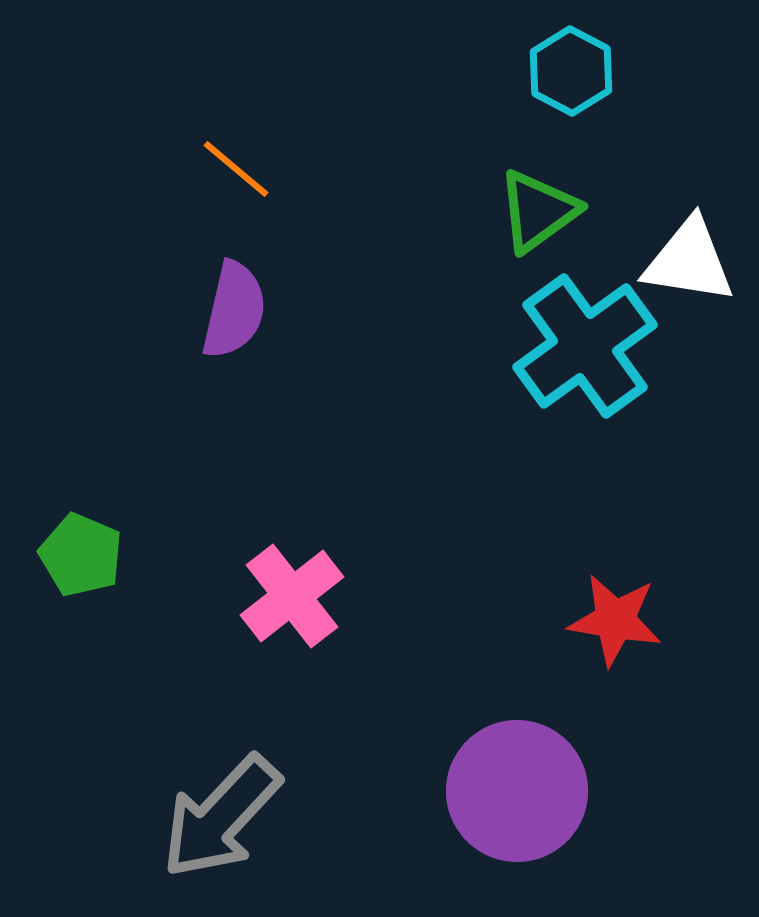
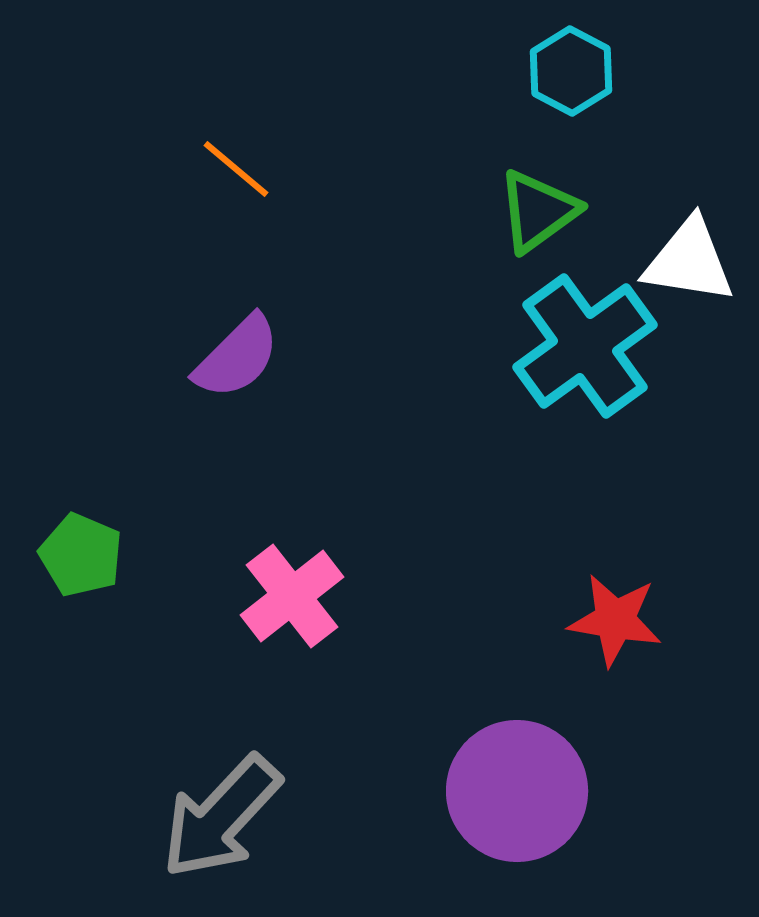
purple semicircle: moved 3 px right, 47 px down; rotated 32 degrees clockwise
